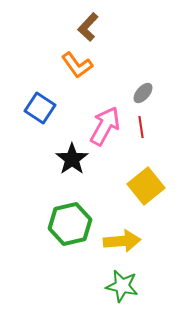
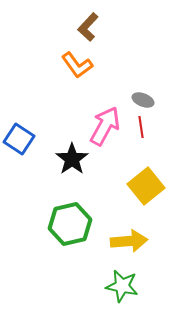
gray ellipse: moved 7 px down; rotated 70 degrees clockwise
blue square: moved 21 px left, 31 px down
yellow arrow: moved 7 px right
